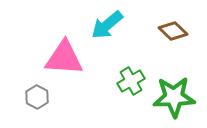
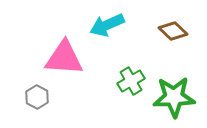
cyan arrow: rotated 16 degrees clockwise
